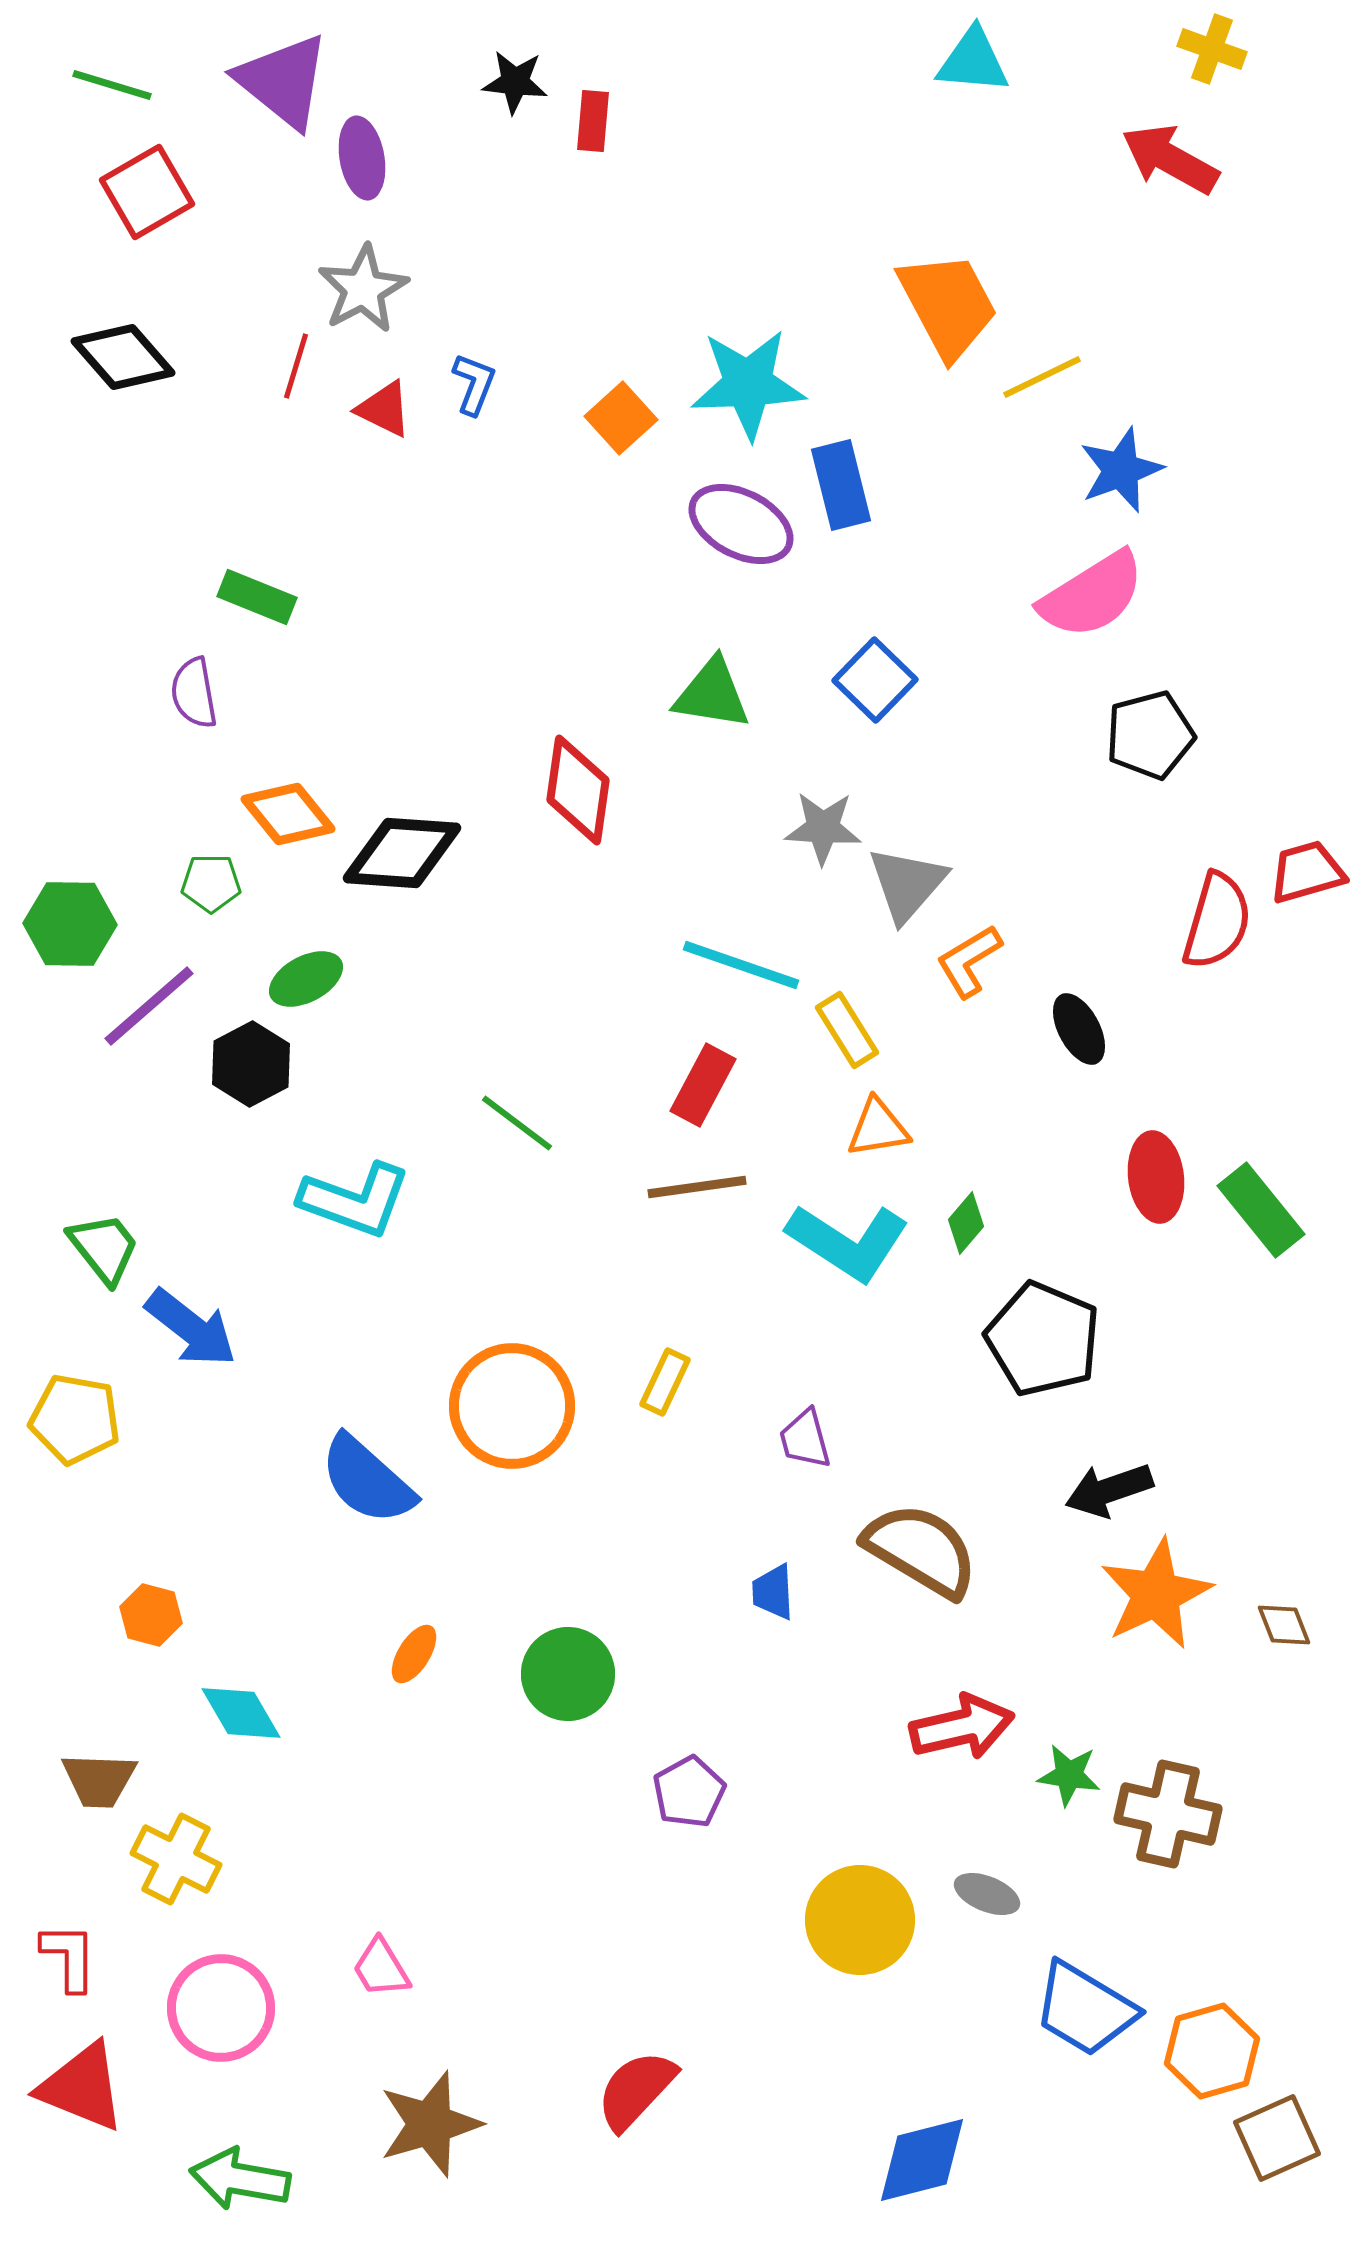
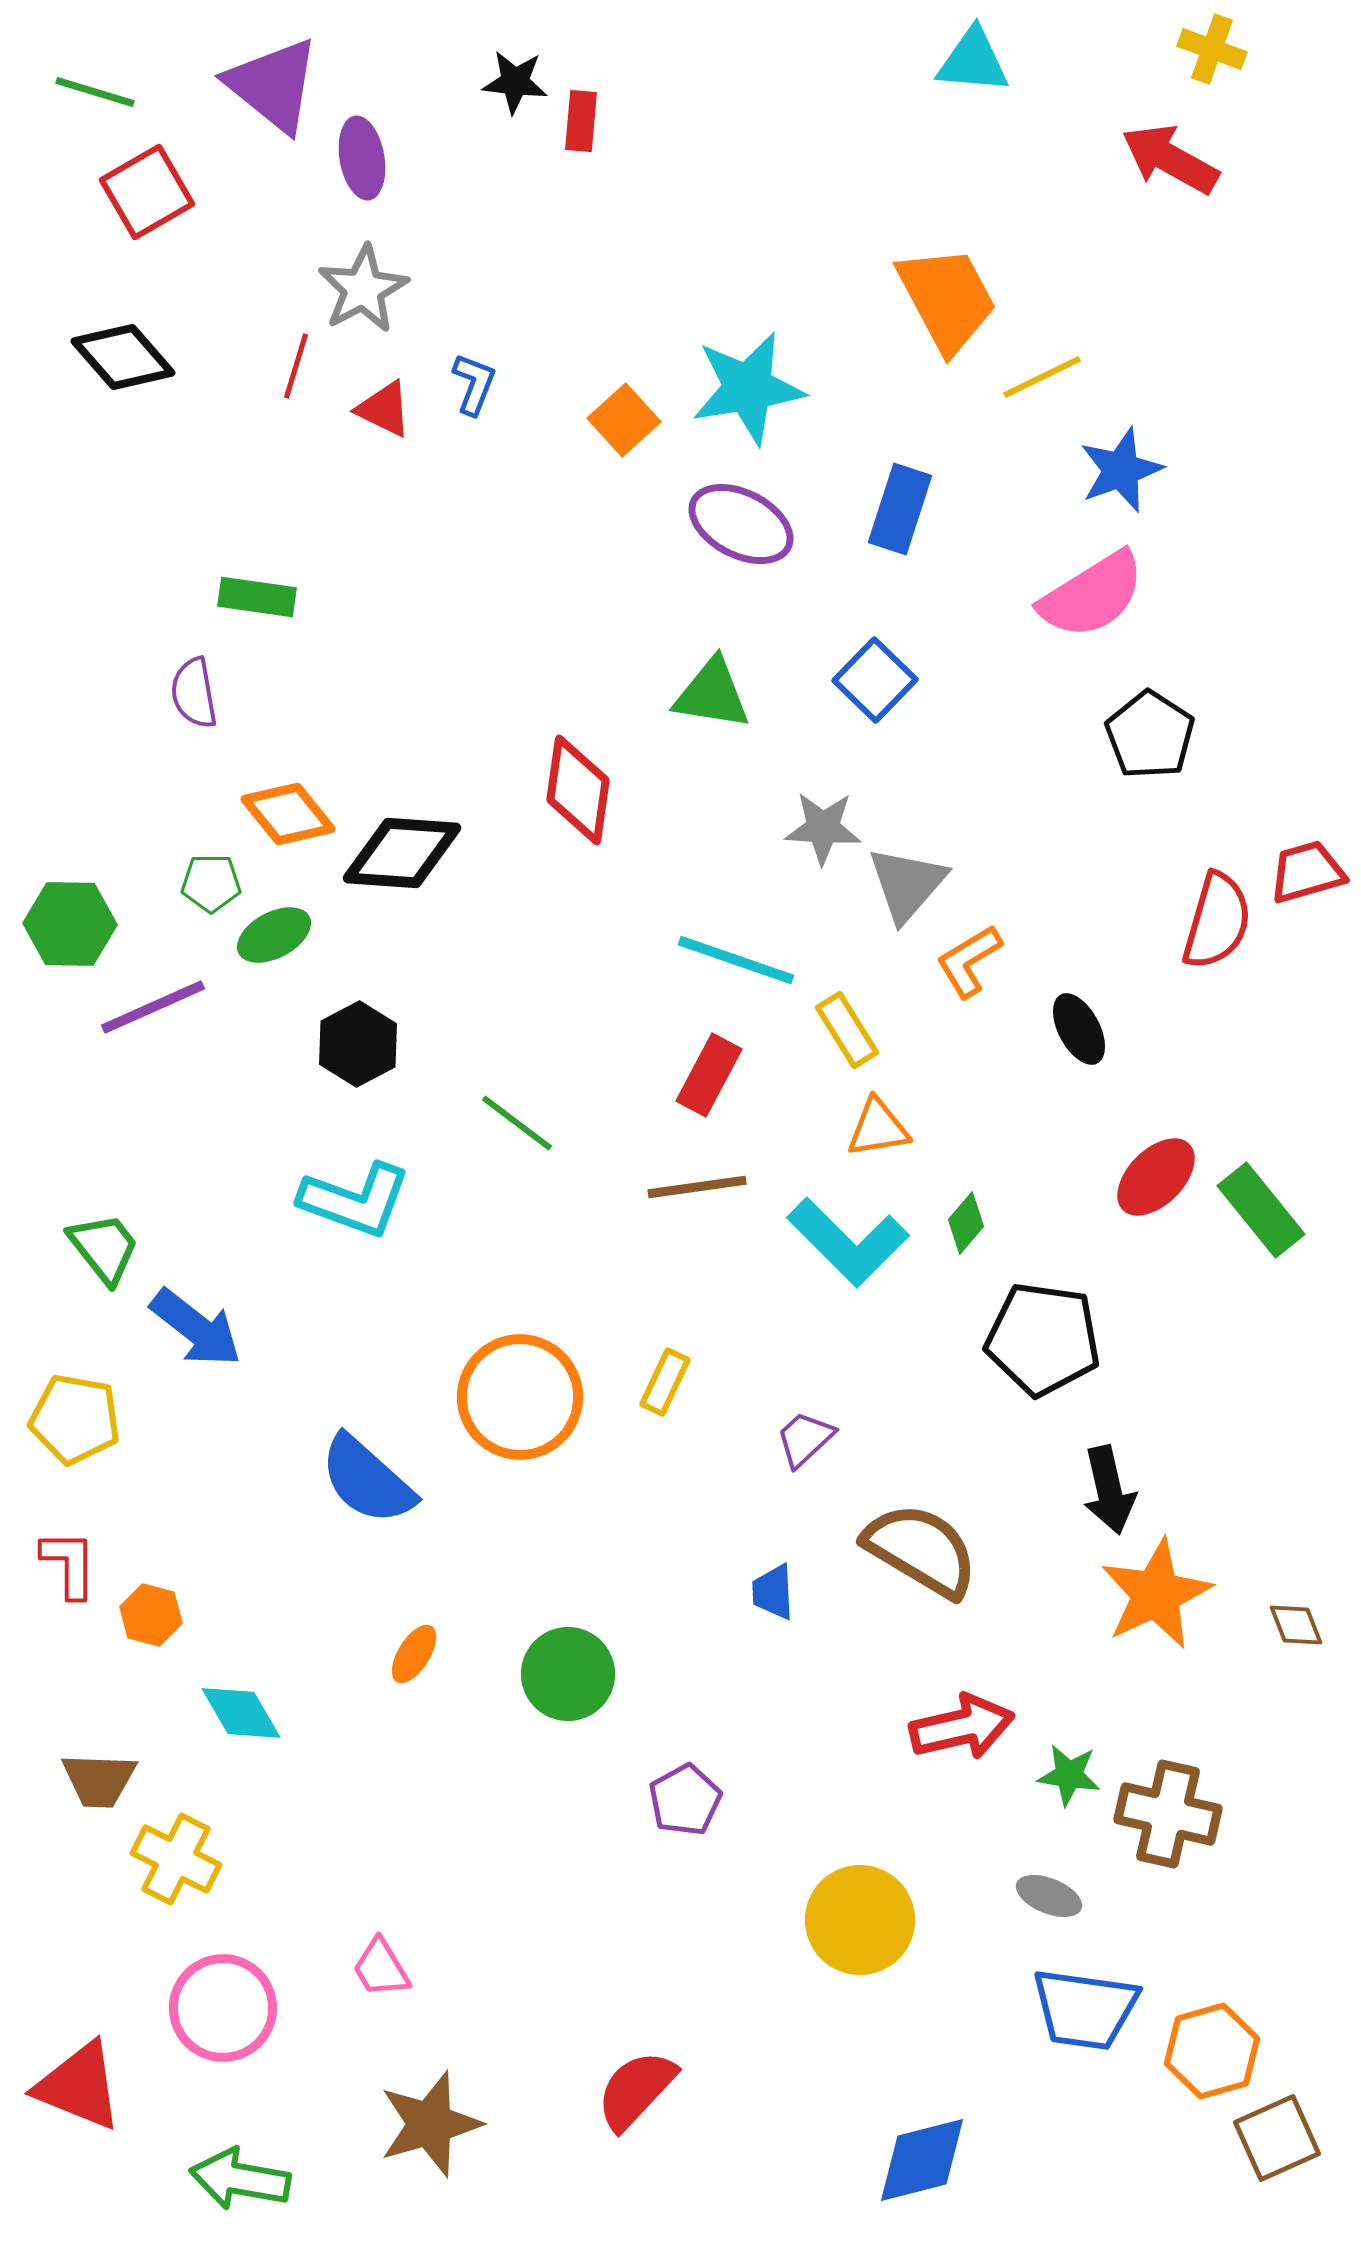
purple triangle at (283, 81): moved 10 px left, 4 px down
green line at (112, 85): moved 17 px left, 7 px down
red rectangle at (593, 121): moved 12 px left
orange trapezoid at (948, 305): moved 1 px left, 6 px up
cyan star at (748, 384): moved 4 px down; rotated 7 degrees counterclockwise
orange square at (621, 418): moved 3 px right, 2 px down
blue rectangle at (841, 485): moved 59 px right, 24 px down; rotated 32 degrees clockwise
green rectangle at (257, 597): rotated 14 degrees counterclockwise
black pentagon at (1150, 735): rotated 24 degrees counterclockwise
cyan line at (741, 965): moved 5 px left, 5 px up
green ellipse at (306, 979): moved 32 px left, 44 px up
purple line at (149, 1006): moved 4 px right, 1 px down; rotated 17 degrees clockwise
black hexagon at (251, 1064): moved 107 px right, 20 px up
red rectangle at (703, 1085): moved 6 px right, 10 px up
red ellipse at (1156, 1177): rotated 52 degrees clockwise
cyan L-shape at (848, 1242): rotated 12 degrees clockwise
blue arrow at (191, 1328): moved 5 px right
black pentagon at (1043, 1339): rotated 15 degrees counterclockwise
orange circle at (512, 1406): moved 8 px right, 9 px up
purple trapezoid at (805, 1439): rotated 62 degrees clockwise
black arrow at (1109, 1490): rotated 84 degrees counterclockwise
brown diamond at (1284, 1625): moved 12 px right
purple pentagon at (689, 1792): moved 4 px left, 8 px down
gray ellipse at (987, 1894): moved 62 px right, 2 px down
red L-shape at (69, 1957): moved 393 px up
pink circle at (221, 2008): moved 2 px right
blue trapezoid at (1085, 2009): rotated 23 degrees counterclockwise
red triangle at (82, 2087): moved 3 px left, 1 px up
